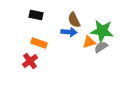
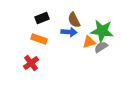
black rectangle: moved 6 px right, 3 px down; rotated 32 degrees counterclockwise
orange rectangle: moved 4 px up
red cross: moved 1 px right, 2 px down
